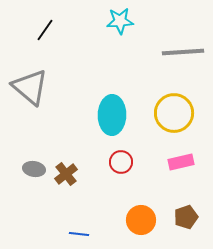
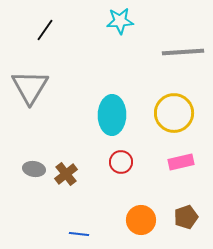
gray triangle: rotated 21 degrees clockwise
